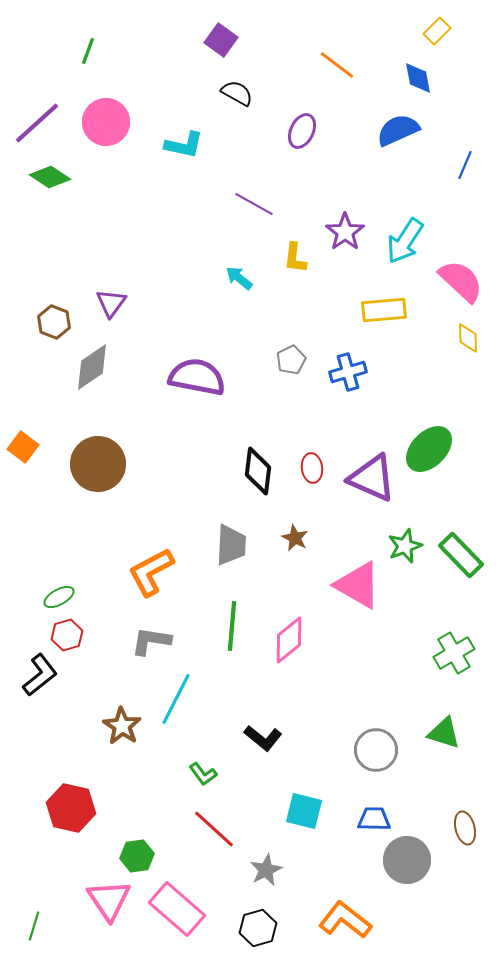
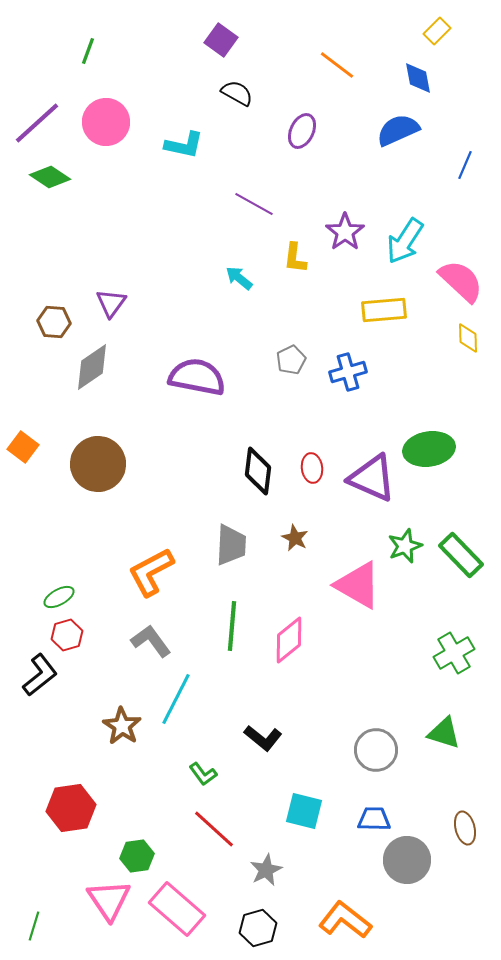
brown hexagon at (54, 322): rotated 16 degrees counterclockwise
green ellipse at (429, 449): rotated 36 degrees clockwise
gray L-shape at (151, 641): rotated 45 degrees clockwise
red hexagon at (71, 808): rotated 21 degrees counterclockwise
